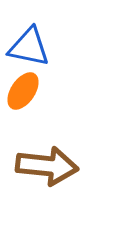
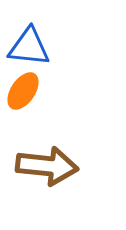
blue triangle: rotated 6 degrees counterclockwise
